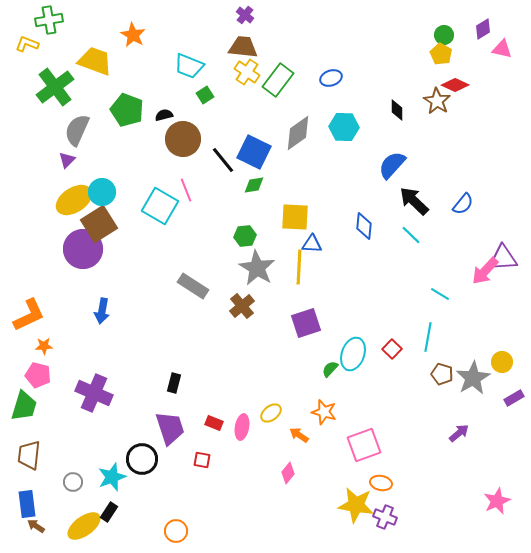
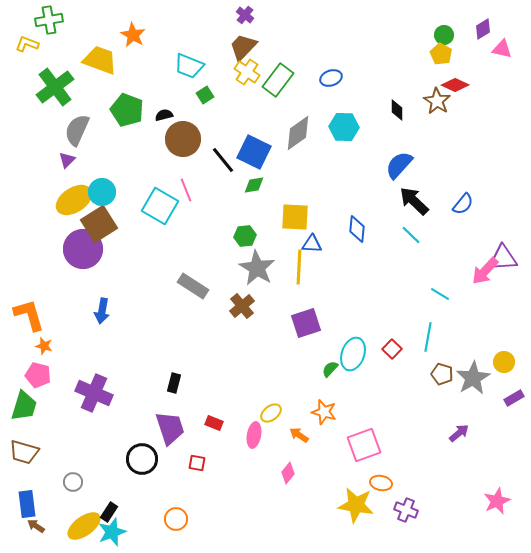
brown trapezoid at (243, 47): rotated 52 degrees counterclockwise
yellow trapezoid at (95, 61): moved 5 px right, 1 px up
blue semicircle at (392, 165): moved 7 px right
blue diamond at (364, 226): moved 7 px left, 3 px down
orange L-shape at (29, 315): rotated 81 degrees counterclockwise
orange star at (44, 346): rotated 18 degrees clockwise
yellow circle at (502, 362): moved 2 px right
pink ellipse at (242, 427): moved 12 px right, 8 px down
brown trapezoid at (29, 455): moved 5 px left, 3 px up; rotated 80 degrees counterclockwise
red square at (202, 460): moved 5 px left, 3 px down
cyan star at (112, 477): moved 55 px down
purple cross at (385, 517): moved 21 px right, 7 px up
orange circle at (176, 531): moved 12 px up
